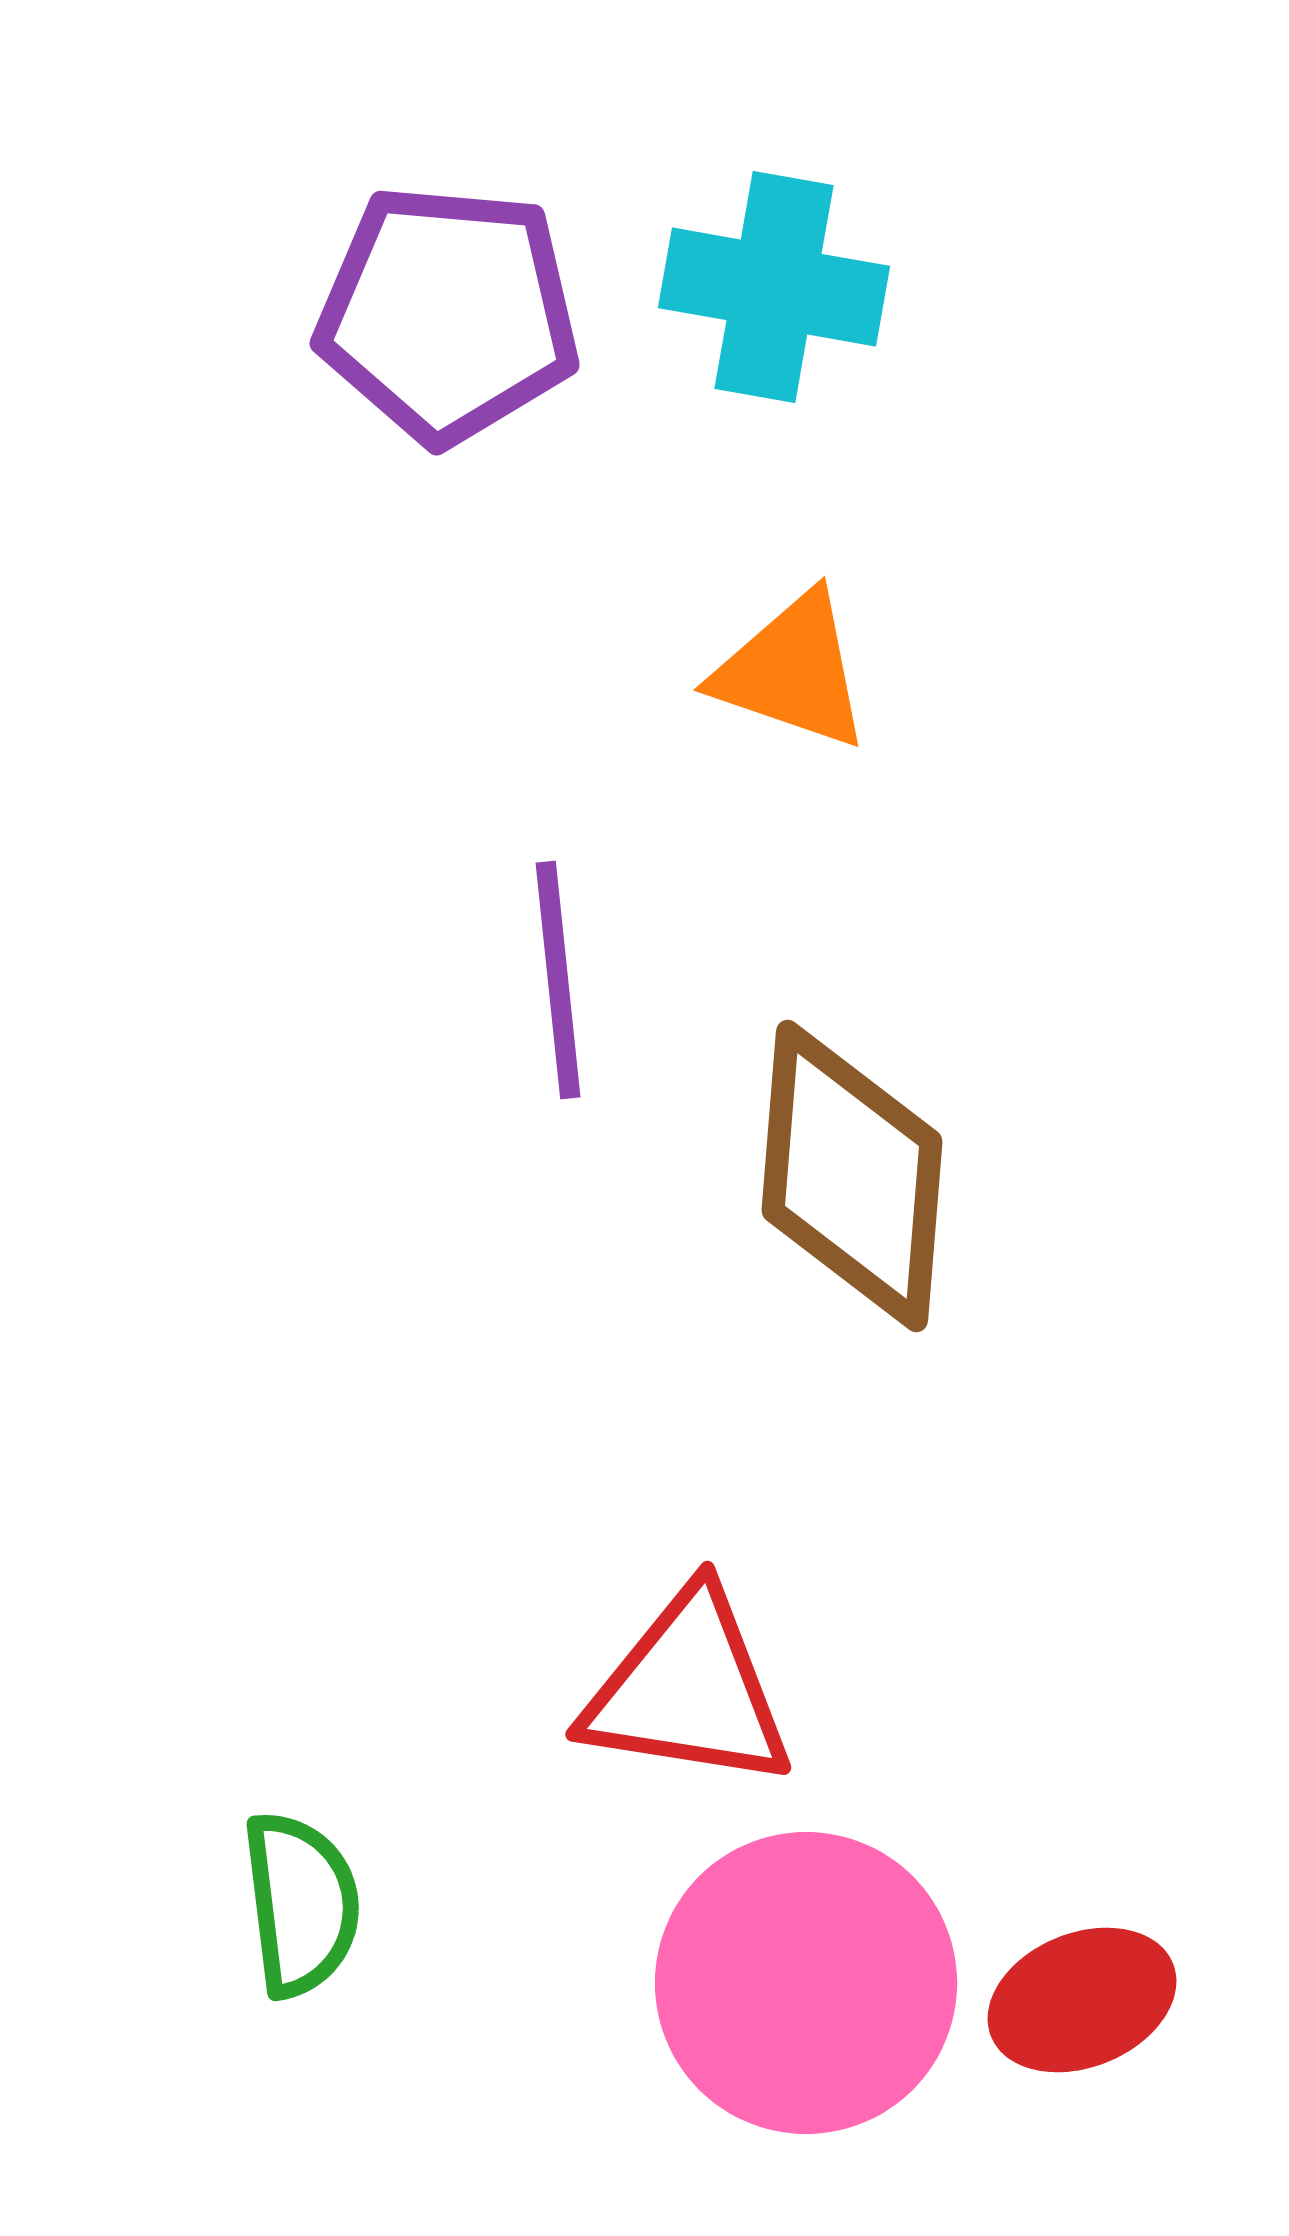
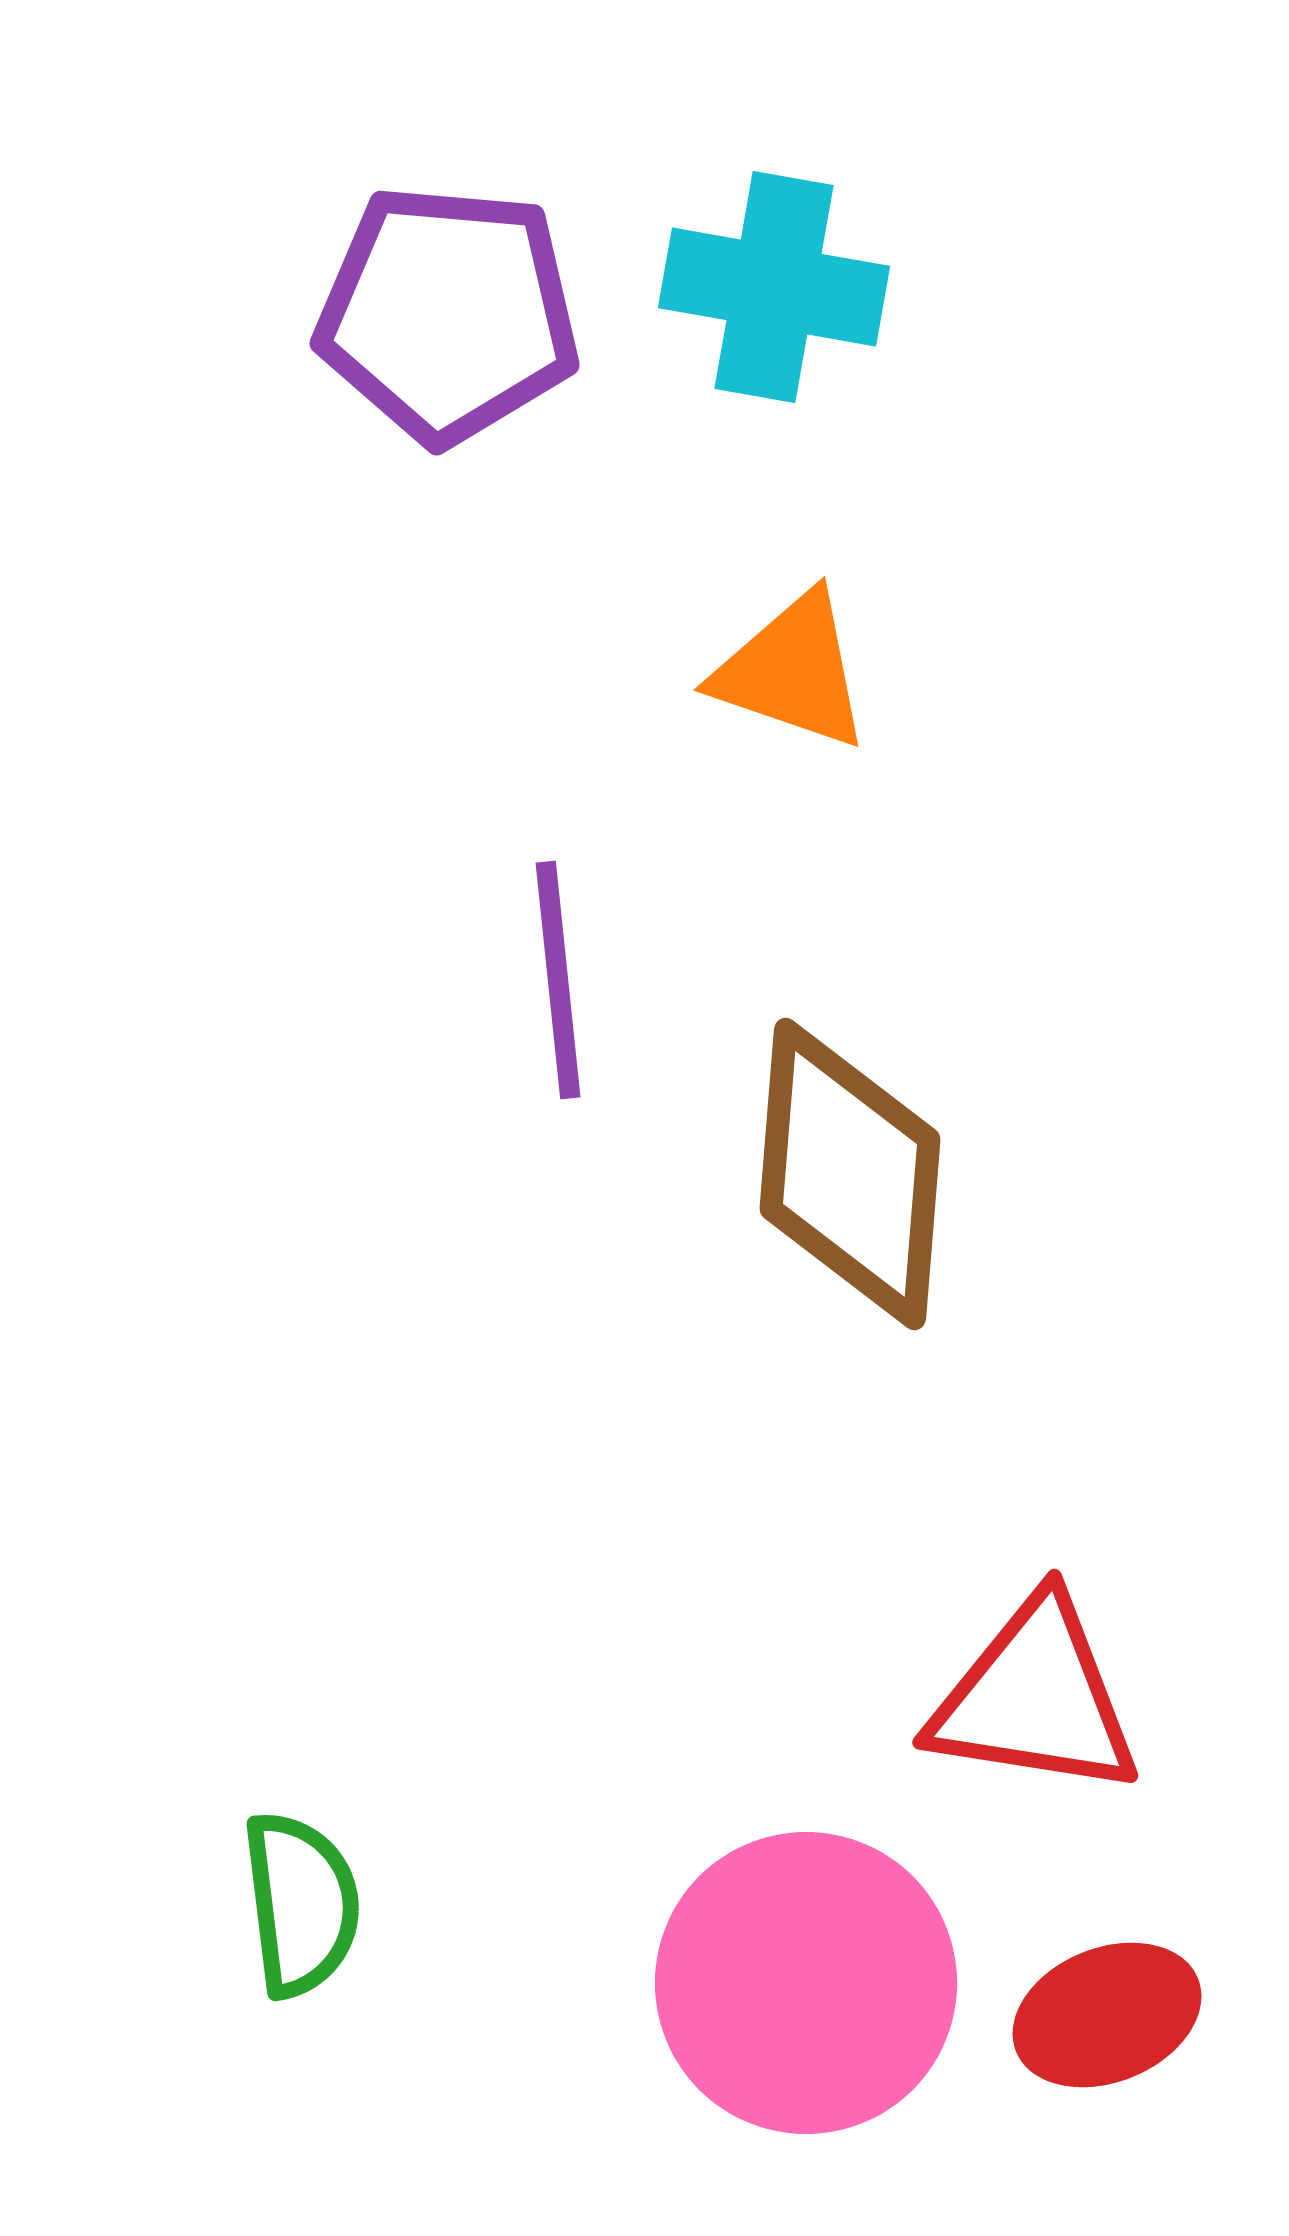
brown diamond: moved 2 px left, 2 px up
red triangle: moved 347 px right, 8 px down
red ellipse: moved 25 px right, 15 px down
